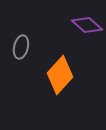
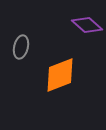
orange diamond: rotated 27 degrees clockwise
